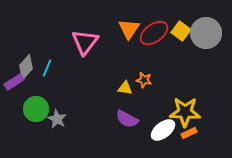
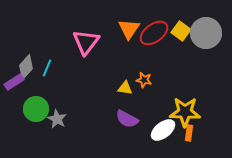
pink triangle: moved 1 px right
orange rectangle: rotated 56 degrees counterclockwise
